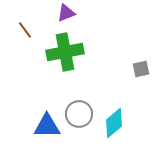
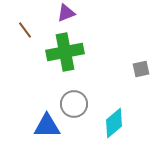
gray circle: moved 5 px left, 10 px up
